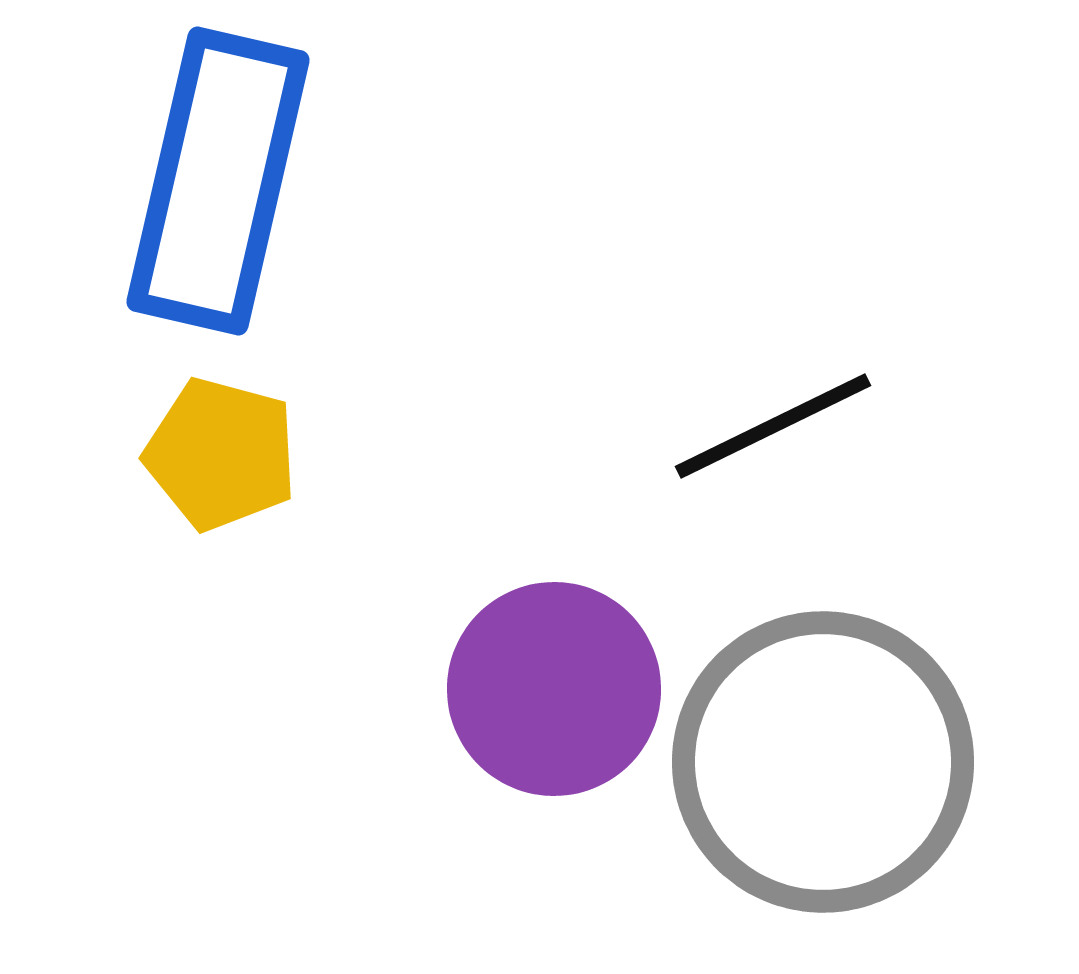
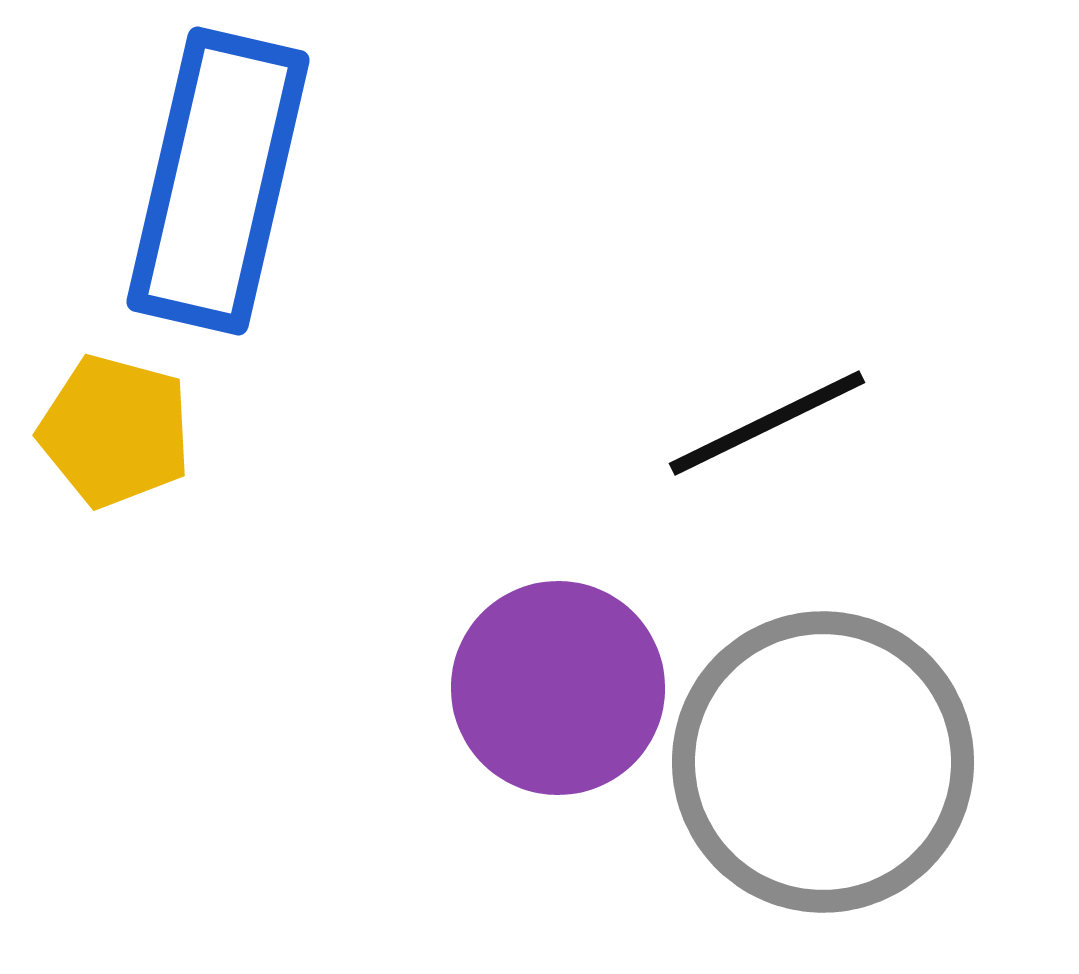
black line: moved 6 px left, 3 px up
yellow pentagon: moved 106 px left, 23 px up
purple circle: moved 4 px right, 1 px up
